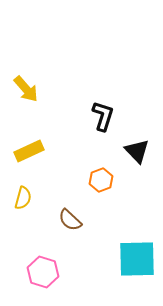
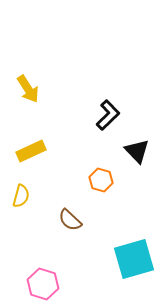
yellow arrow: moved 2 px right; rotated 8 degrees clockwise
black L-shape: moved 5 px right, 1 px up; rotated 28 degrees clockwise
yellow rectangle: moved 2 px right
orange hexagon: rotated 25 degrees counterclockwise
yellow semicircle: moved 2 px left, 2 px up
cyan square: moved 3 px left; rotated 15 degrees counterclockwise
pink hexagon: moved 12 px down
